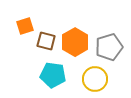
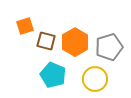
cyan pentagon: rotated 15 degrees clockwise
